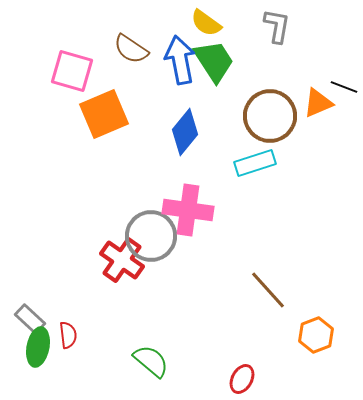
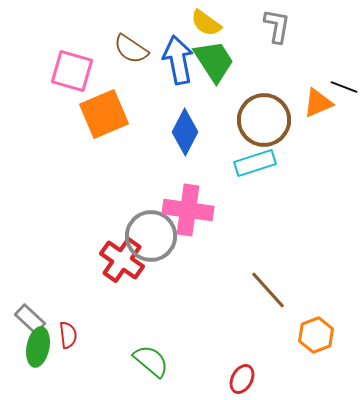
blue arrow: moved 2 px left
brown circle: moved 6 px left, 4 px down
blue diamond: rotated 12 degrees counterclockwise
